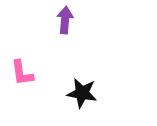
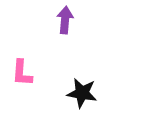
pink L-shape: rotated 12 degrees clockwise
